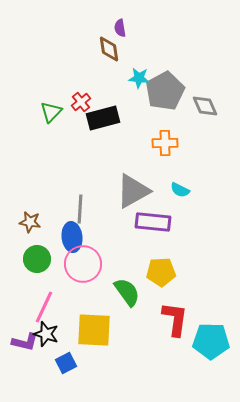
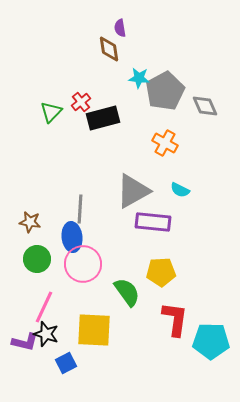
orange cross: rotated 30 degrees clockwise
